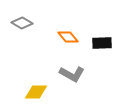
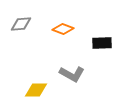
gray diamond: moved 1 px left, 1 px down; rotated 35 degrees counterclockwise
orange diamond: moved 5 px left, 8 px up; rotated 30 degrees counterclockwise
yellow diamond: moved 2 px up
